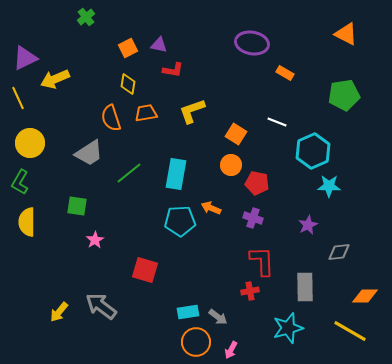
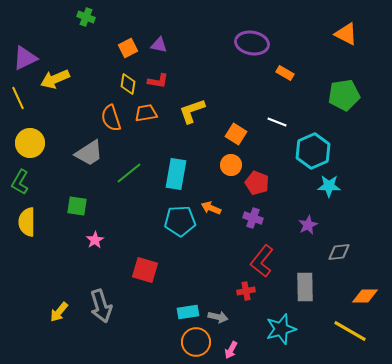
green cross at (86, 17): rotated 30 degrees counterclockwise
red L-shape at (173, 70): moved 15 px left, 11 px down
red pentagon at (257, 183): rotated 10 degrees clockwise
red L-shape at (262, 261): rotated 140 degrees counterclockwise
red cross at (250, 291): moved 4 px left
gray arrow at (101, 306): rotated 144 degrees counterclockwise
gray arrow at (218, 317): rotated 24 degrees counterclockwise
cyan star at (288, 328): moved 7 px left, 1 px down
